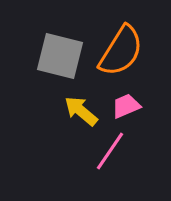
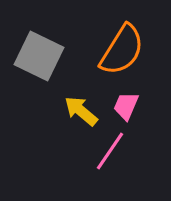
orange semicircle: moved 1 px right, 1 px up
gray square: moved 21 px left; rotated 12 degrees clockwise
pink trapezoid: rotated 44 degrees counterclockwise
